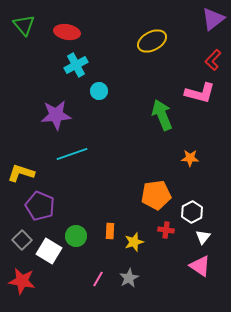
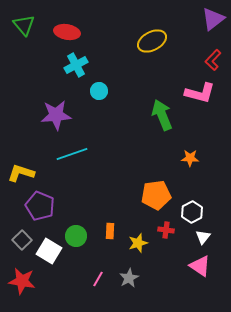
yellow star: moved 4 px right, 1 px down
